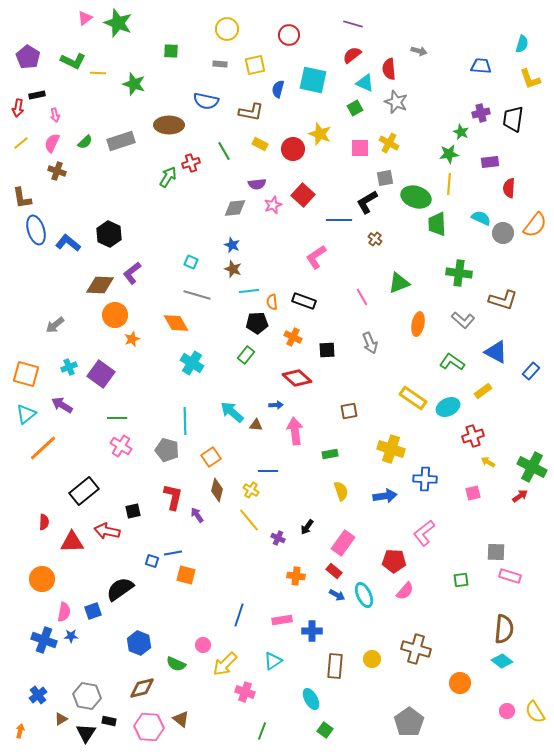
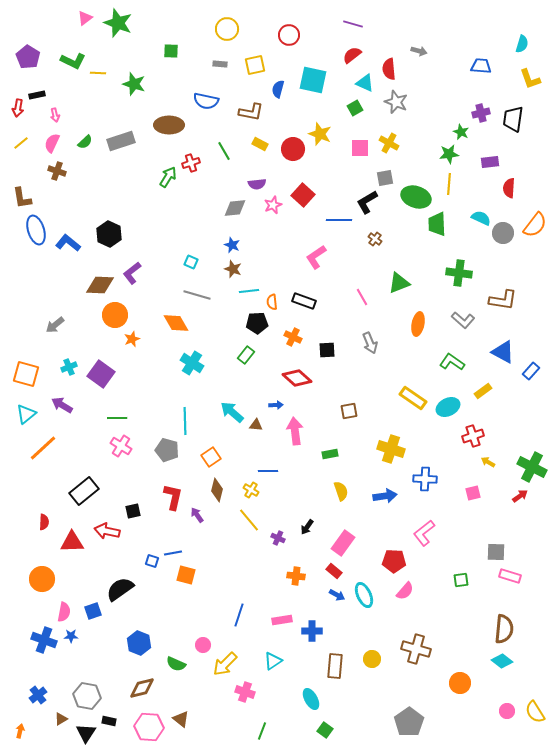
brown L-shape at (503, 300): rotated 8 degrees counterclockwise
blue triangle at (496, 352): moved 7 px right
